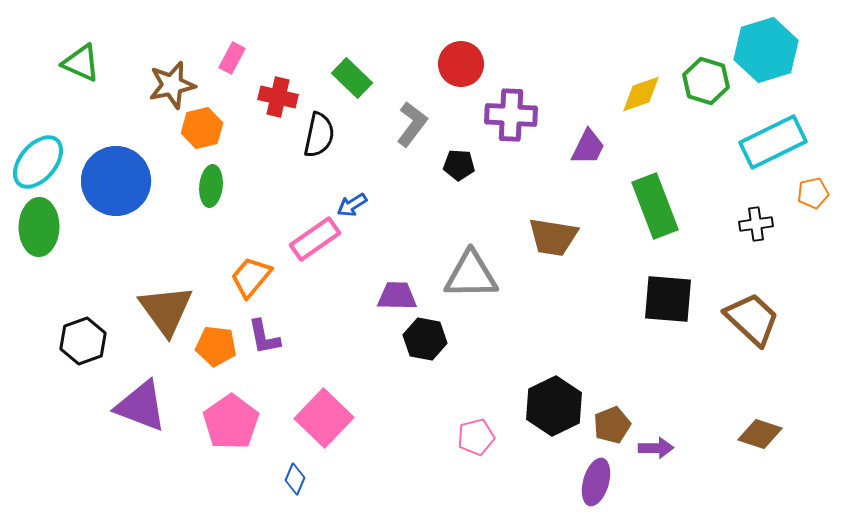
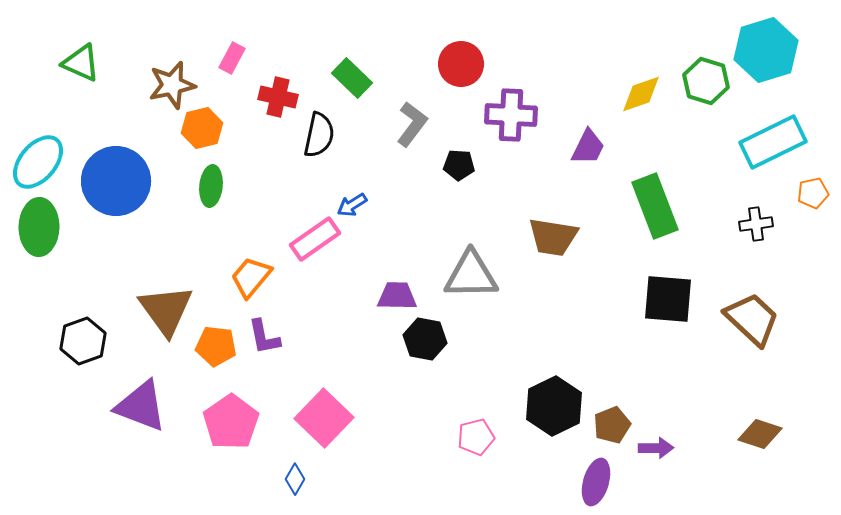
blue diamond at (295, 479): rotated 8 degrees clockwise
